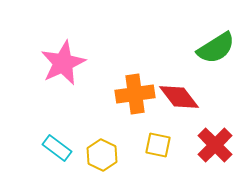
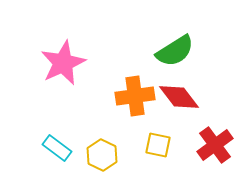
green semicircle: moved 41 px left, 3 px down
orange cross: moved 2 px down
red cross: rotated 9 degrees clockwise
